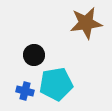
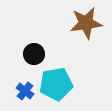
black circle: moved 1 px up
blue cross: rotated 24 degrees clockwise
